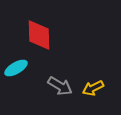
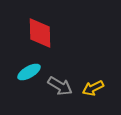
red diamond: moved 1 px right, 2 px up
cyan ellipse: moved 13 px right, 4 px down
